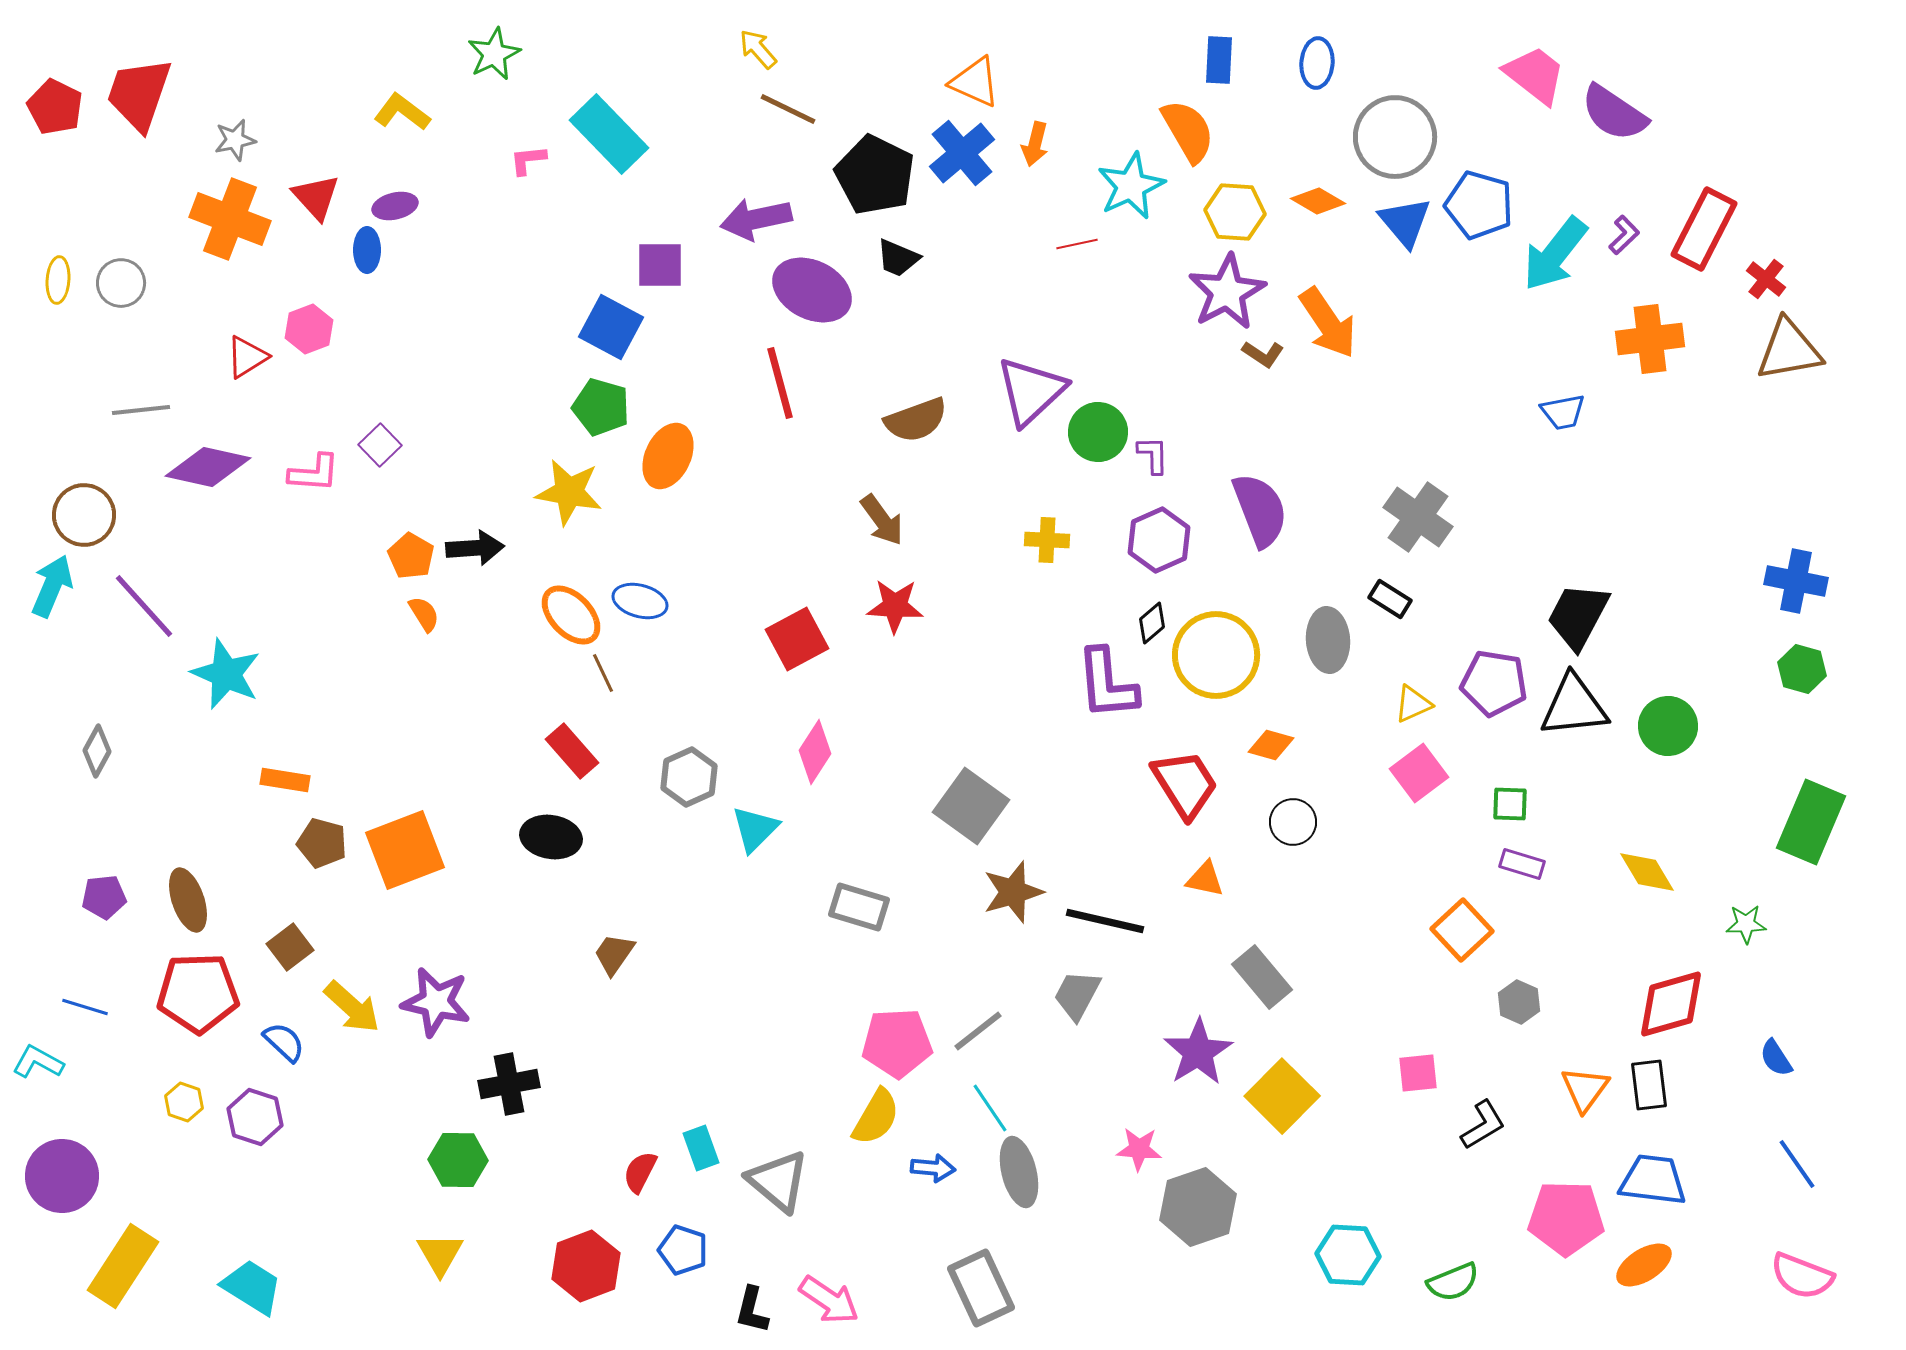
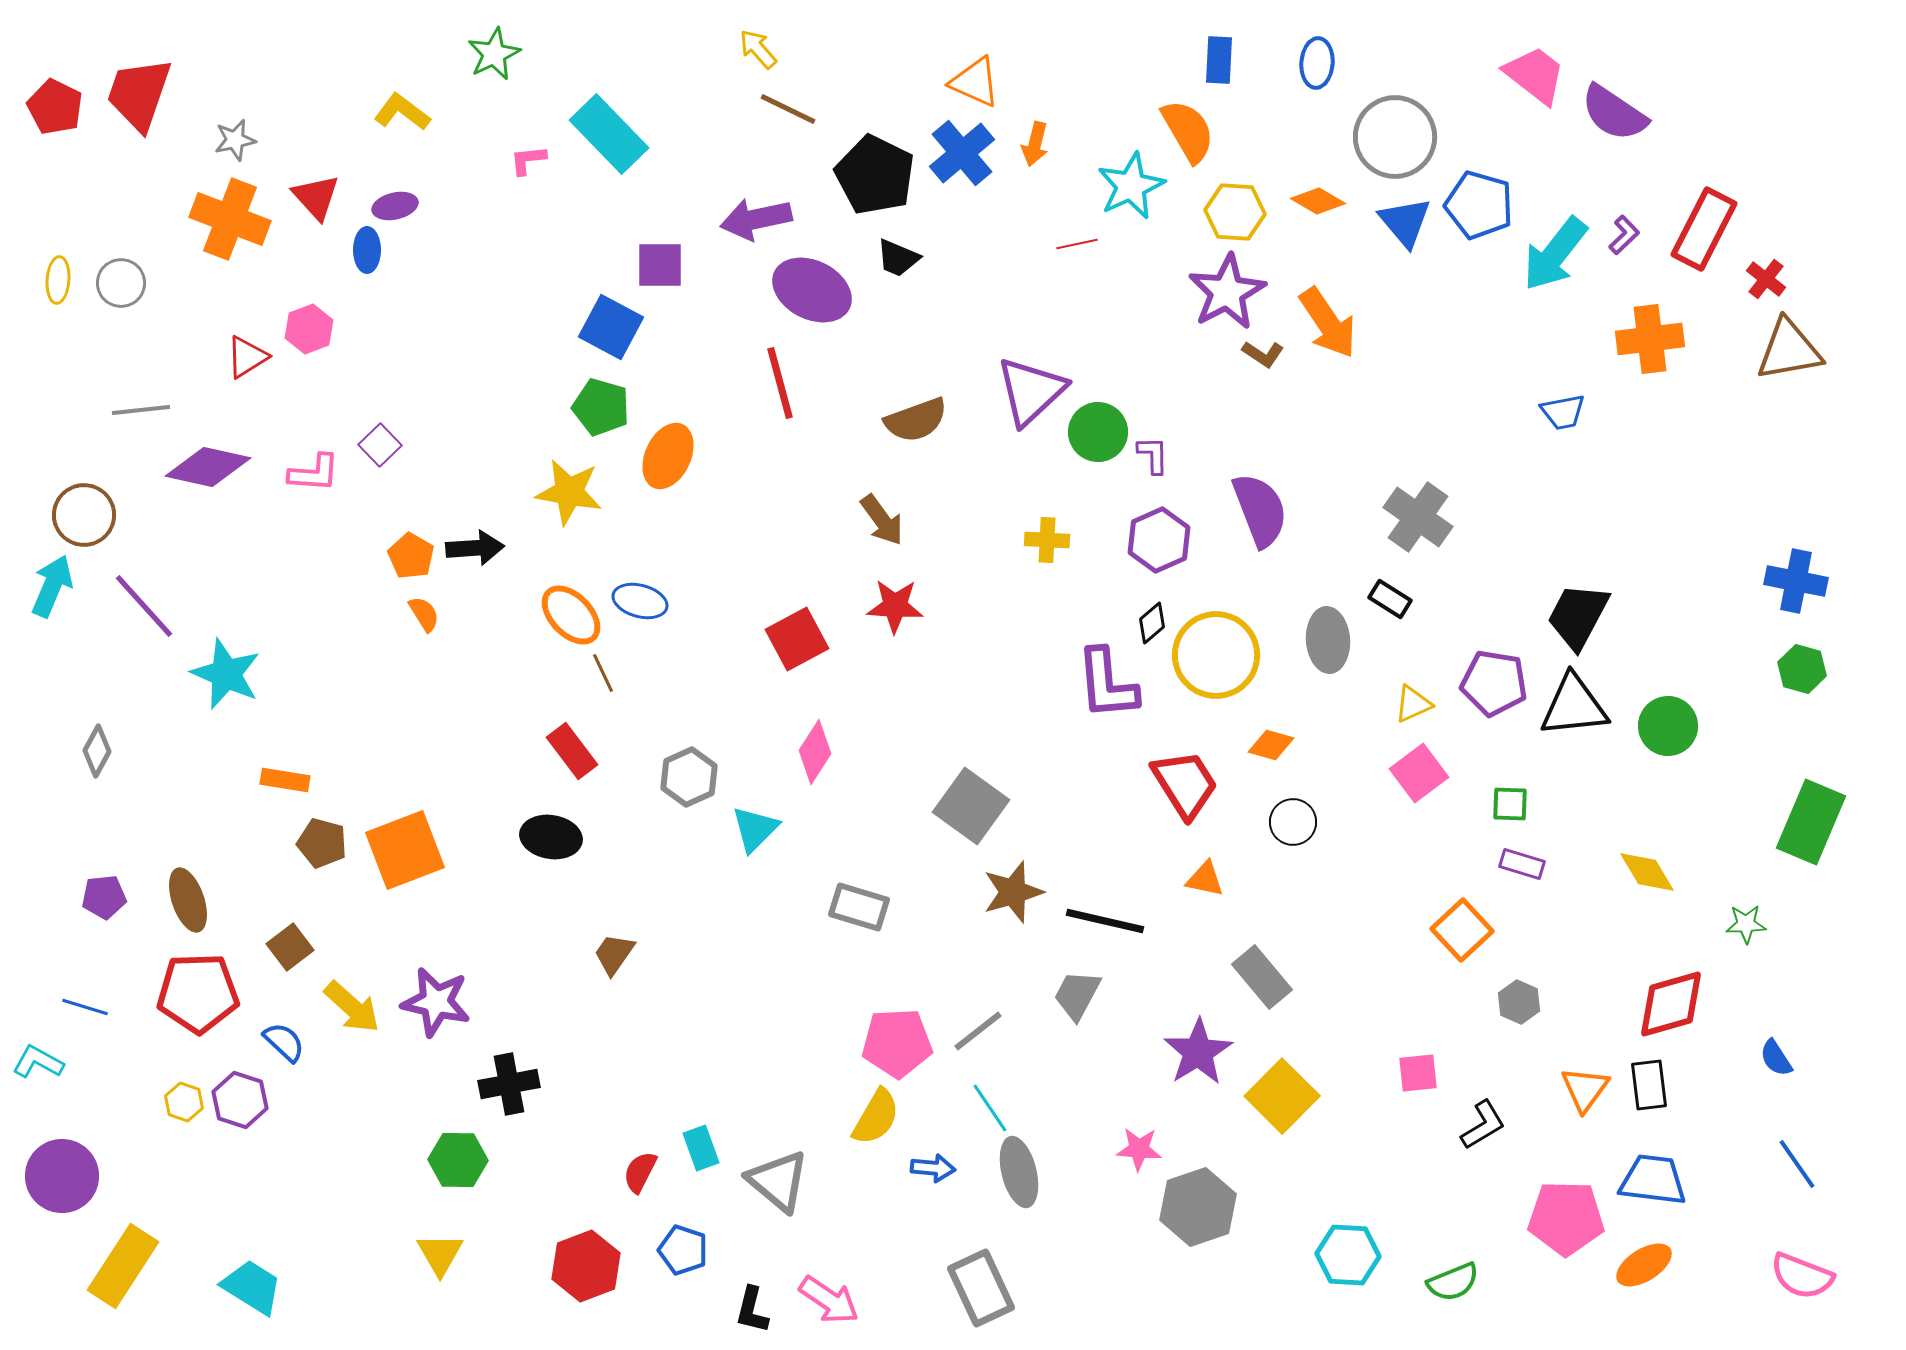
red rectangle at (572, 751): rotated 4 degrees clockwise
purple hexagon at (255, 1117): moved 15 px left, 17 px up
